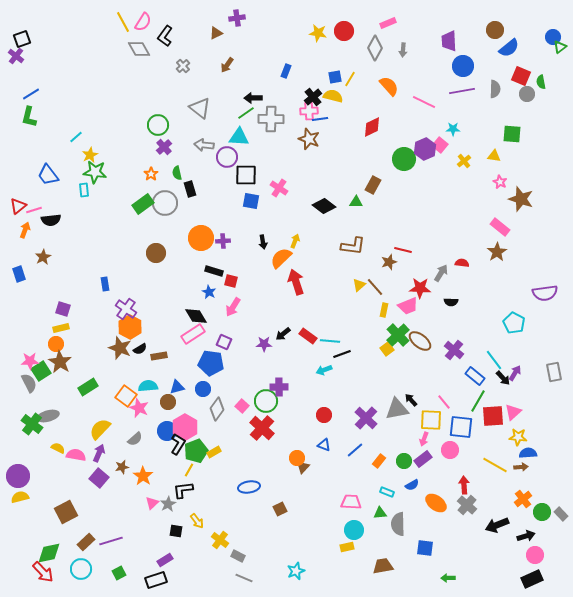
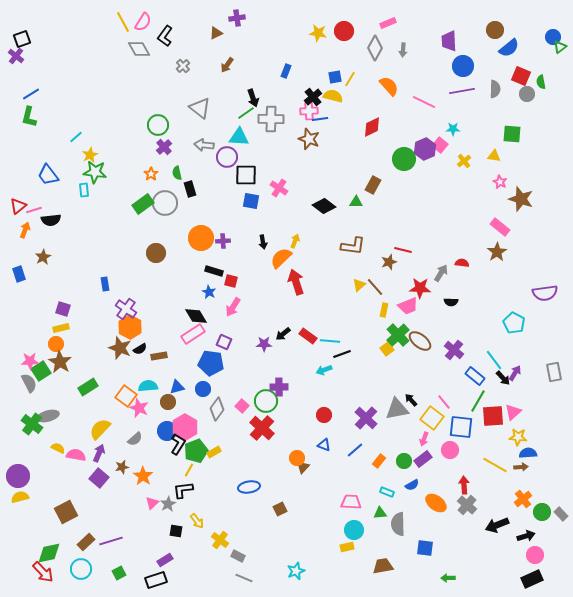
black arrow at (253, 98): rotated 108 degrees counterclockwise
yellow square at (431, 420): moved 1 px right, 2 px up; rotated 35 degrees clockwise
